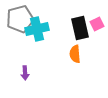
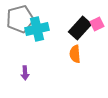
black rectangle: rotated 55 degrees clockwise
